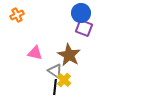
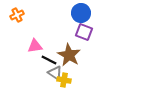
purple square: moved 4 px down
pink triangle: moved 7 px up; rotated 21 degrees counterclockwise
gray triangle: moved 2 px down
yellow cross: rotated 32 degrees counterclockwise
black line: moved 6 px left, 27 px up; rotated 70 degrees counterclockwise
